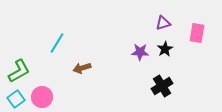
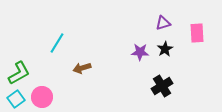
pink rectangle: rotated 12 degrees counterclockwise
green L-shape: moved 2 px down
